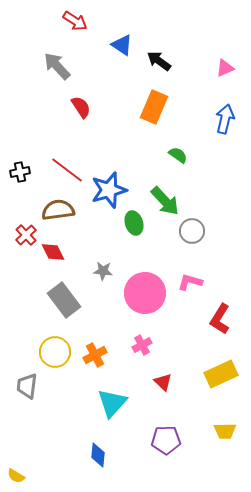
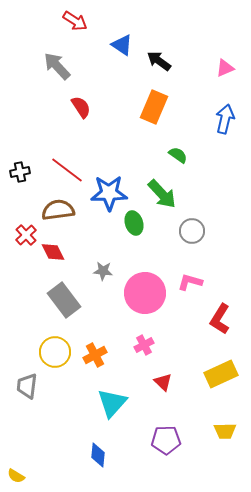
blue star: moved 3 px down; rotated 15 degrees clockwise
green arrow: moved 3 px left, 7 px up
pink cross: moved 2 px right
